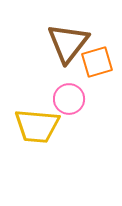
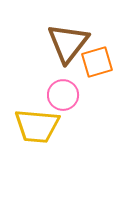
pink circle: moved 6 px left, 4 px up
